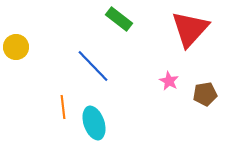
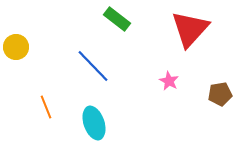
green rectangle: moved 2 px left
brown pentagon: moved 15 px right
orange line: moved 17 px left; rotated 15 degrees counterclockwise
